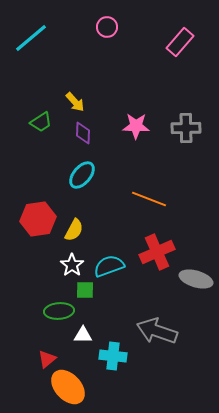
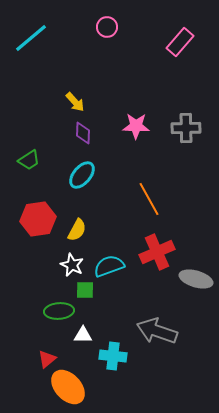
green trapezoid: moved 12 px left, 38 px down
orange line: rotated 40 degrees clockwise
yellow semicircle: moved 3 px right
white star: rotated 10 degrees counterclockwise
